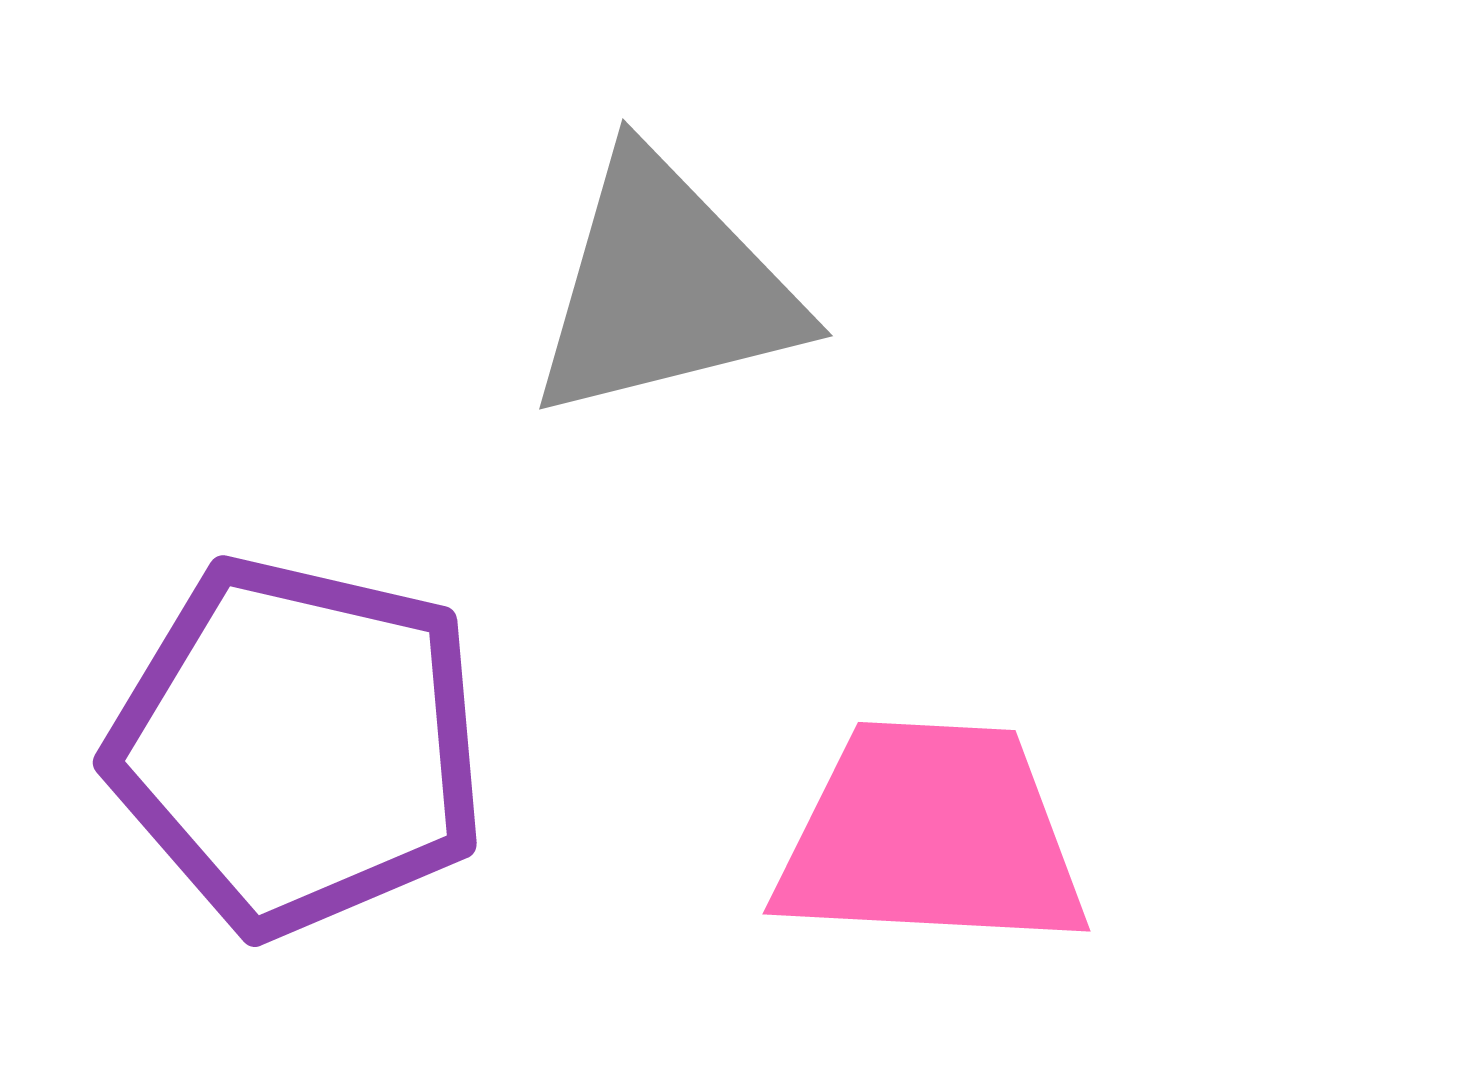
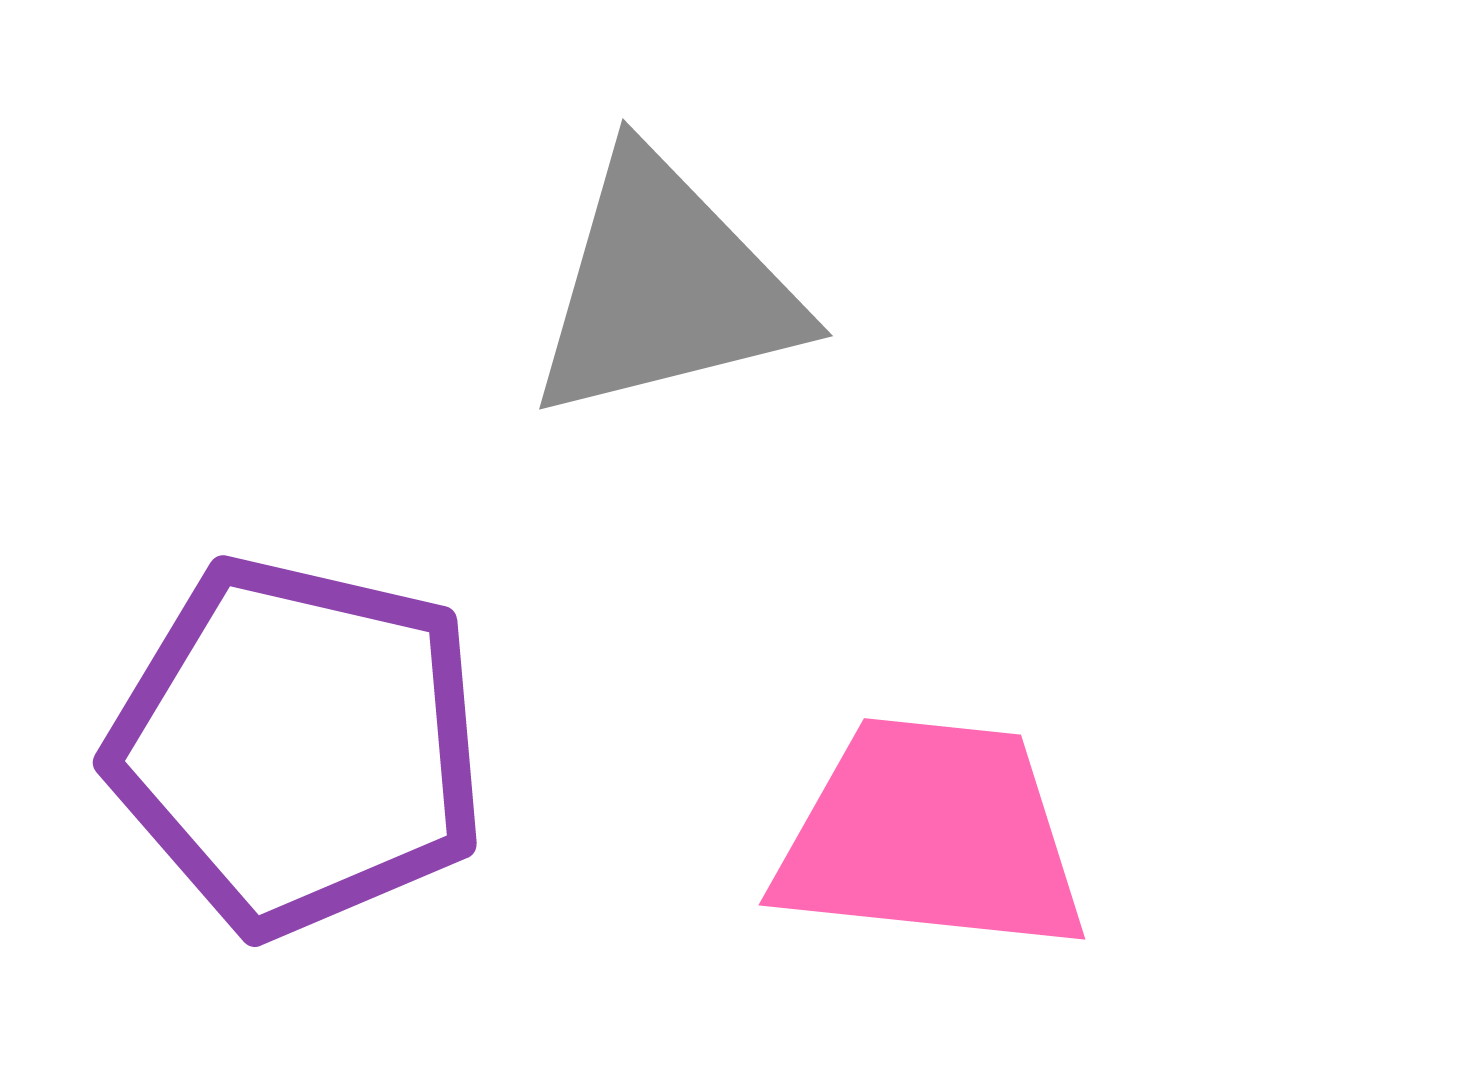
pink trapezoid: rotated 3 degrees clockwise
